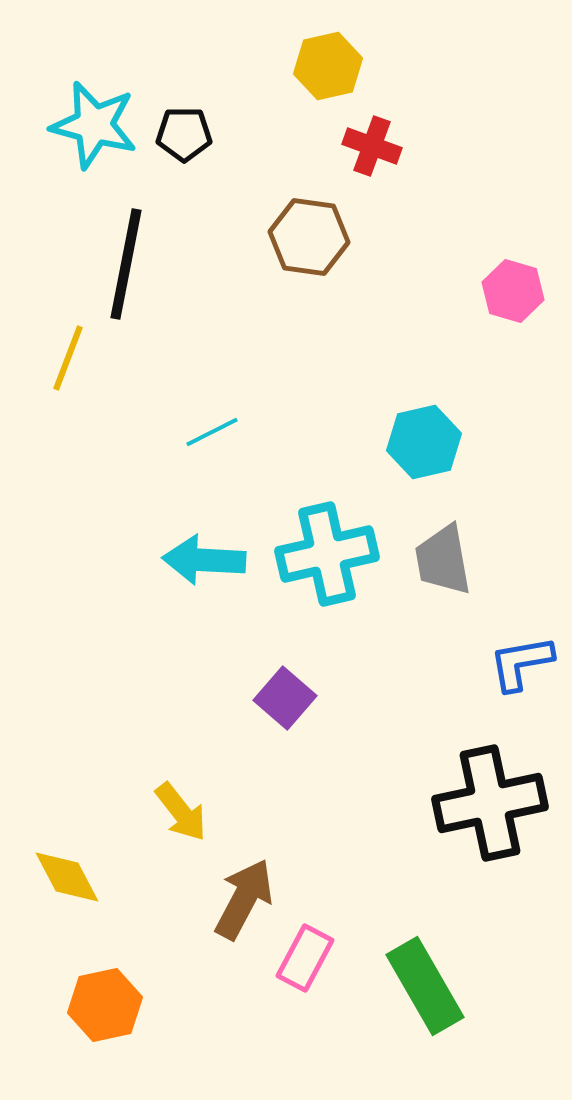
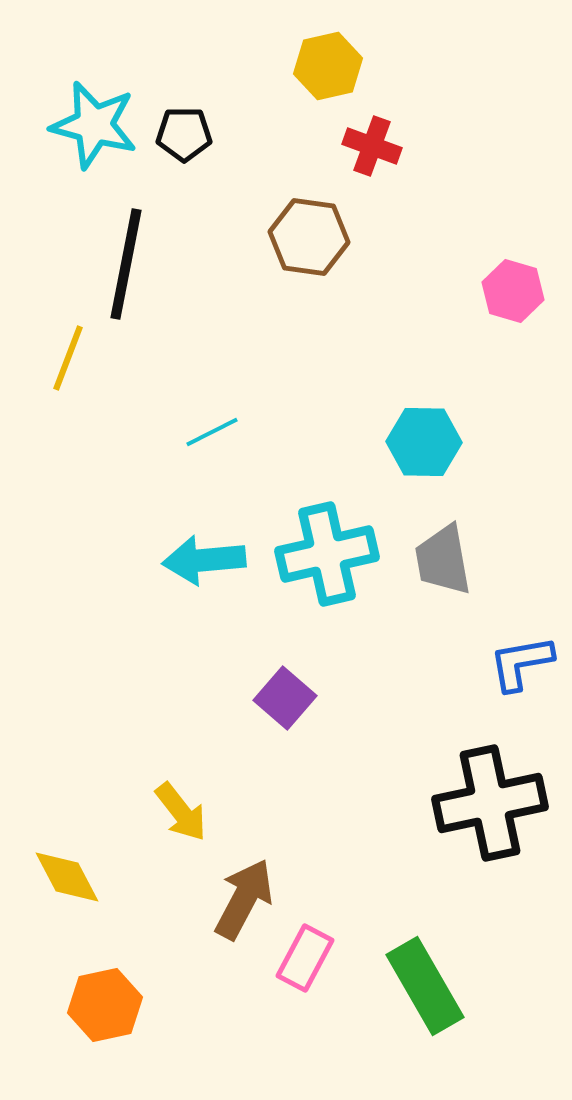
cyan hexagon: rotated 14 degrees clockwise
cyan arrow: rotated 8 degrees counterclockwise
